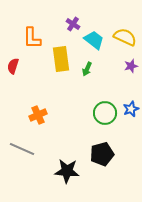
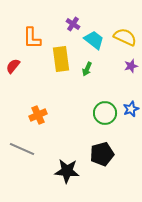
red semicircle: rotated 21 degrees clockwise
